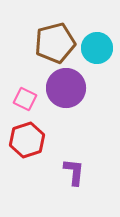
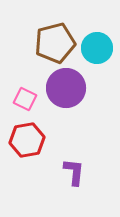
red hexagon: rotated 8 degrees clockwise
